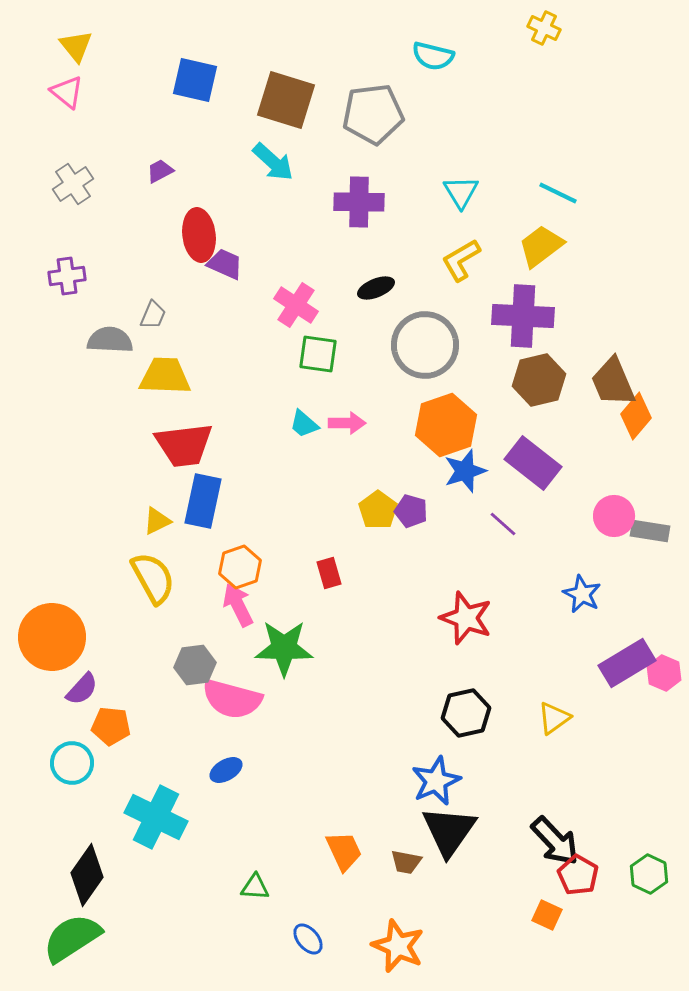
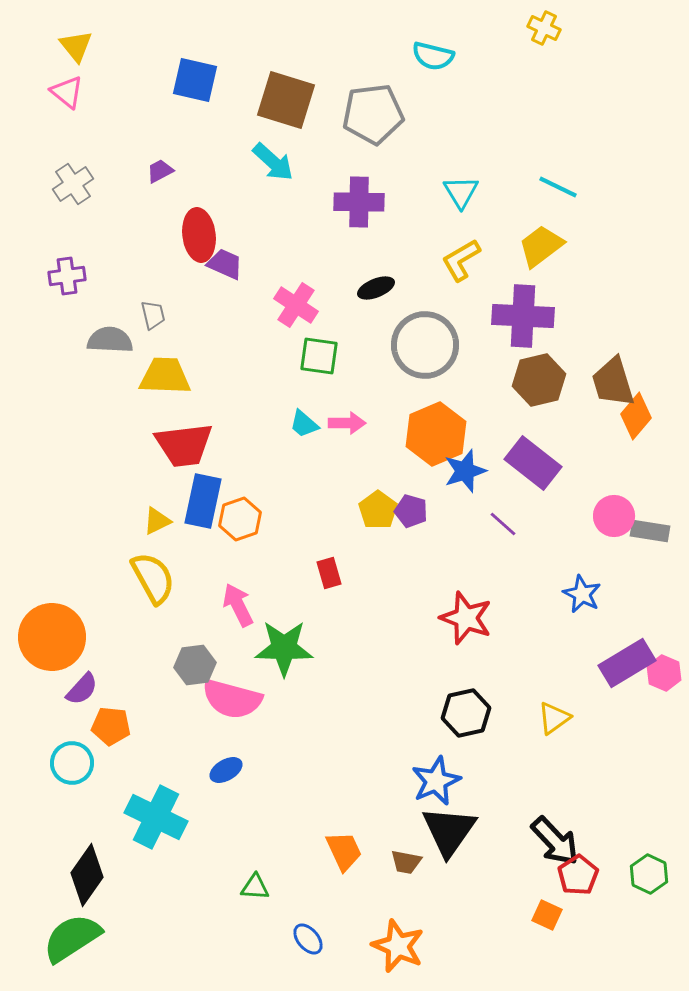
cyan line at (558, 193): moved 6 px up
gray trapezoid at (153, 315): rotated 36 degrees counterclockwise
green square at (318, 354): moved 1 px right, 2 px down
brown trapezoid at (613, 382): rotated 6 degrees clockwise
orange hexagon at (446, 425): moved 10 px left, 9 px down; rotated 4 degrees counterclockwise
orange hexagon at (240, 567): moved 48 px up
red pentagon at (578, 875): rotated 9 degrees clockwise
